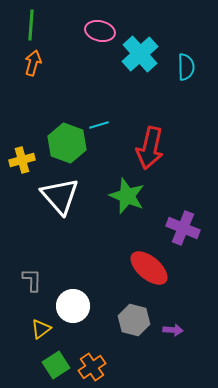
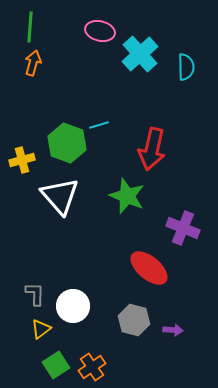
green line: moved 1 px left, 2 px down
red arrow: moved 2 px right, 1 px down
gray L-shape: moved 3 px right, 14 px down
